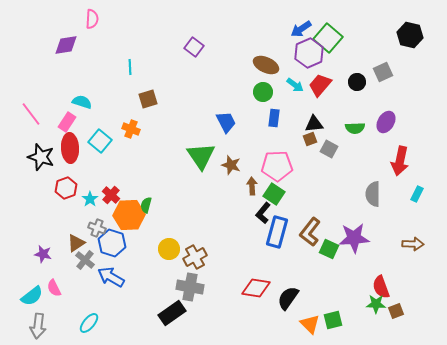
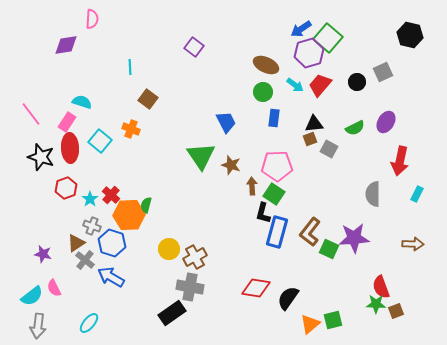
purple hexagon at (309, 53): rotated 8 degrees clockwise
brown square at (148, 99): rotated 36 degrees counterclockwise
green semicircle at (355, 128): rotated 24 degrees counterclockwise
black L-shape at (263, 213): rotated 25 degrees counterclockwise
gray cross at (97, 228): moved 5 px left, 2 px up
orange triangle at (310, 324): rotated 35 degrees clockwise
